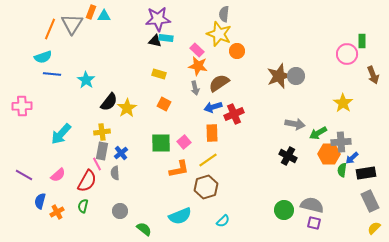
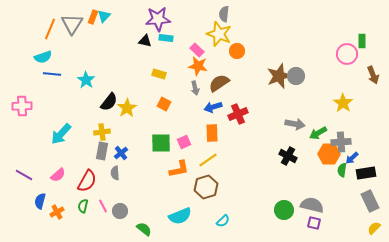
orange rectangle at (91, 12): moved 2 px right, 5 px down
cyan triangle at (104, 16): rotated 48 degrees counterclockwise
black triangle at (155, 41): moved 10 px left
red cross at (234, 114): moved 4 px right
pink square at (184, 142): rotated 16 degrees clockwise
pink line at (97, 164): moved 6 px right, 42 px down
